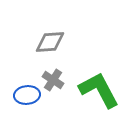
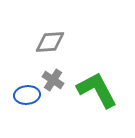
green L-shape: moved 2 px left
